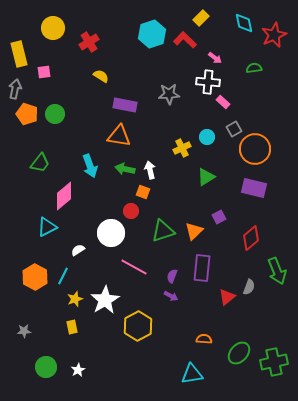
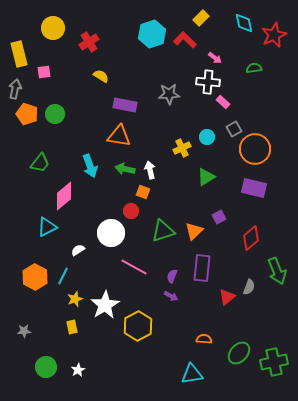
white star at (105, 300): moved 5 px down
